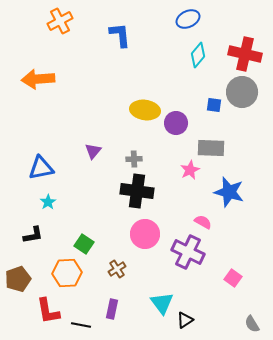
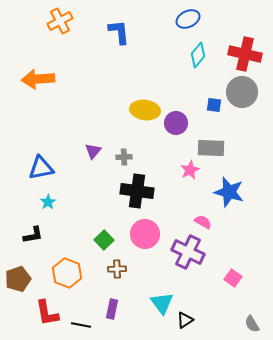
blue L-shape: moved 1 px left, 3 px up
gray cross: moved 10 px left, 2 px up
green square: moved 20 px right, 4 px up; rotated 12 degrees clockwise
brown cross: rotated 30 degrees clockwise
orange hexagon: rotated 24 degrees clockwise
red L-shape: moved 1 px left, 2 px down
